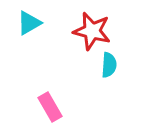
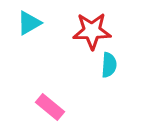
red star: rotated 15 degrees counterclockwise
pink rectangle: rotated 20 degrees counterclockwise
